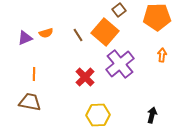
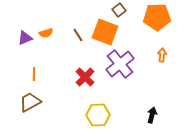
orange square: rotated 20 degrees counterclockwise
brown trapezoid: rotated 40 degrees counterclockwise
